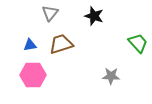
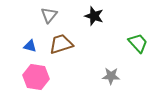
gray triangle: moved 1 px left, 2 px down
blue triangle: moved 1 px down; rotated 24 degrees clockwise
pink hexagon: moved 3 px right, 2 px down; rotated 10 degrees clockwise
